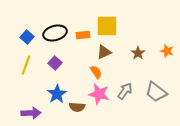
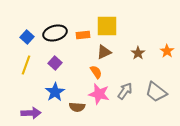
orange star: rotated 16 degrees clockwise
blue star: moved 2 px left, 2 px up
